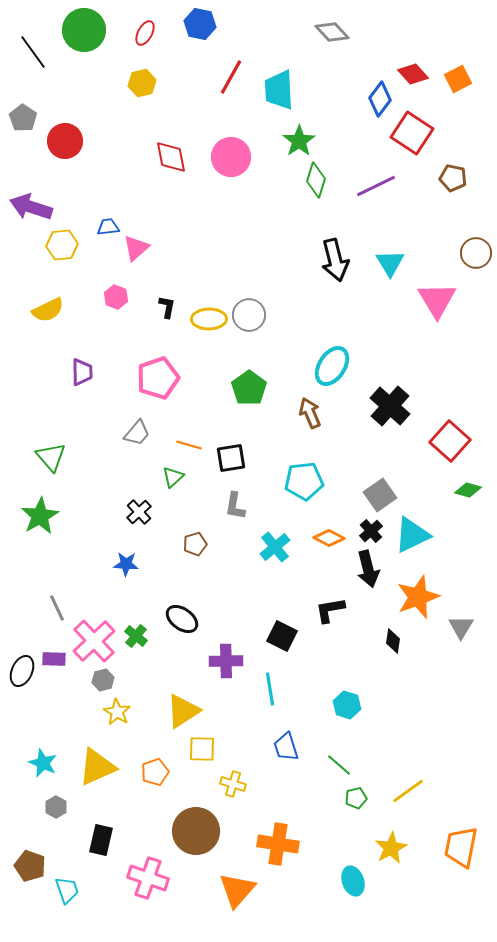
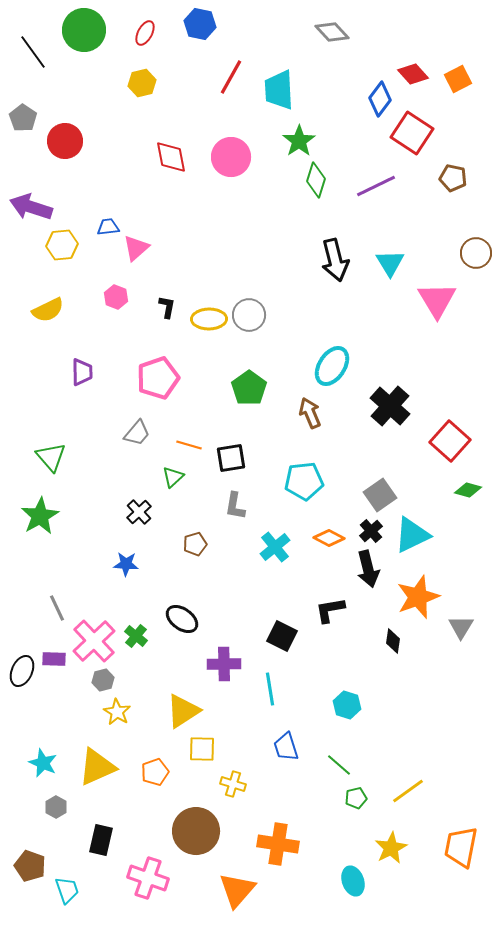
purple cross at (226, 661): moved 2 px left, 3 px down
